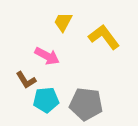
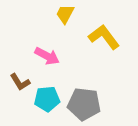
yellow trapezoid: moved 2 px right, 8 px up
brown L-shape: moved 6 px left, 2 px down
cyan pentagon: moved 1 px right, 1 px up
gray pentagon: moved 2 px left
